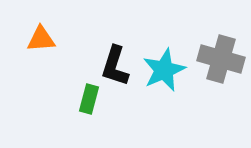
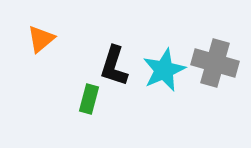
orange triangle: rotated 36 degrees counterclockwise
gray cross: moved 6 px left, 4 px down
black L-shape: moved 1 px left
